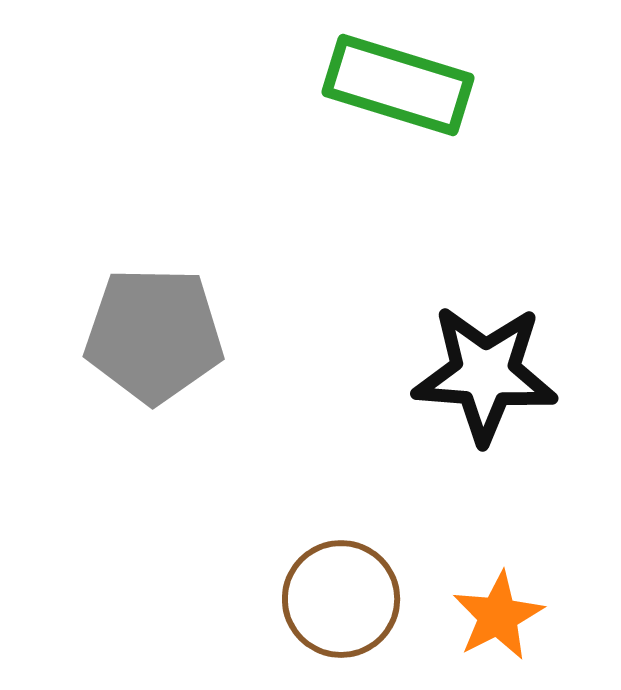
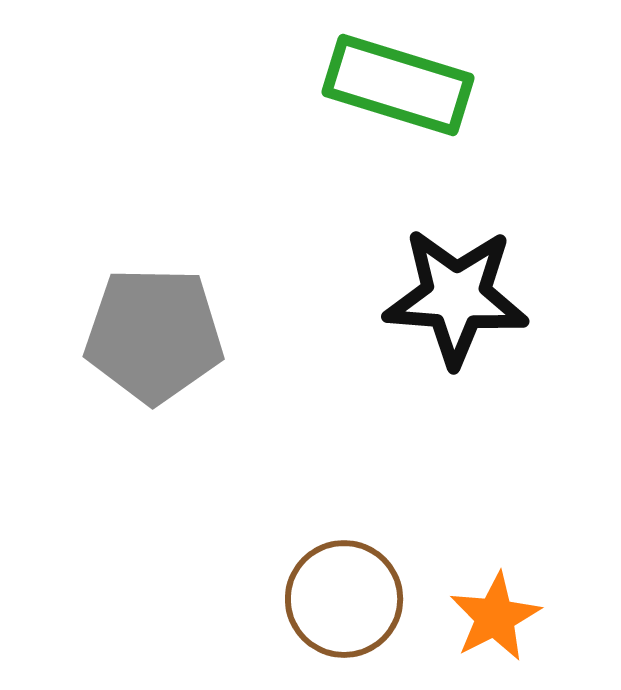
black star: moved 29 px left, 77 px up
brown circle: moved 3 px right
orange star: moved 3 px left, 1 px down
